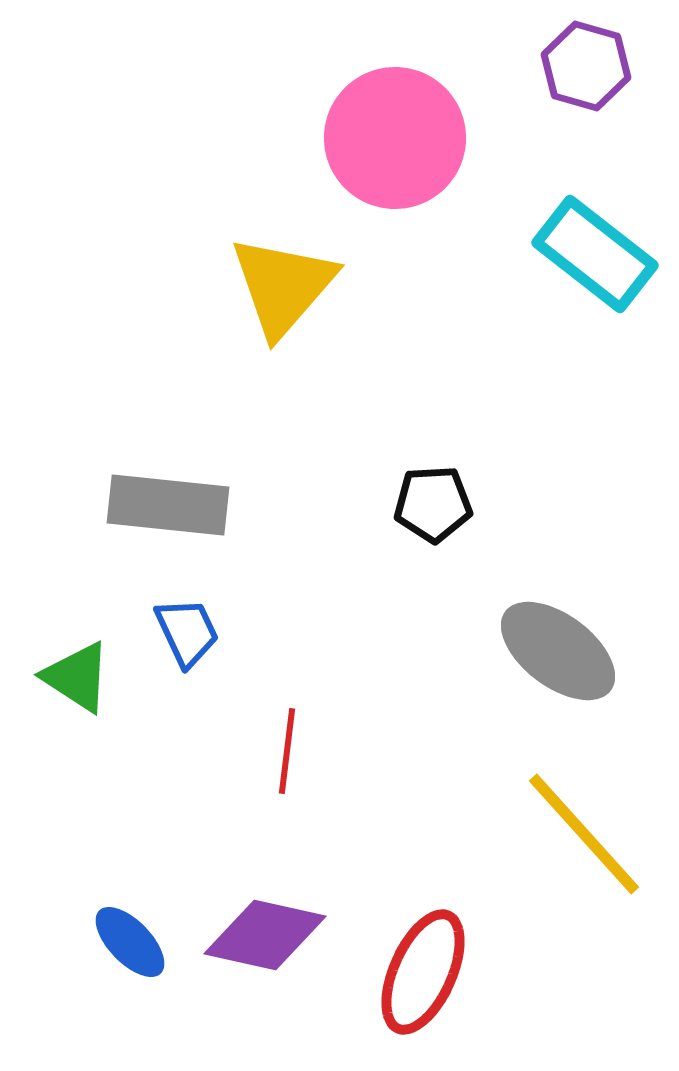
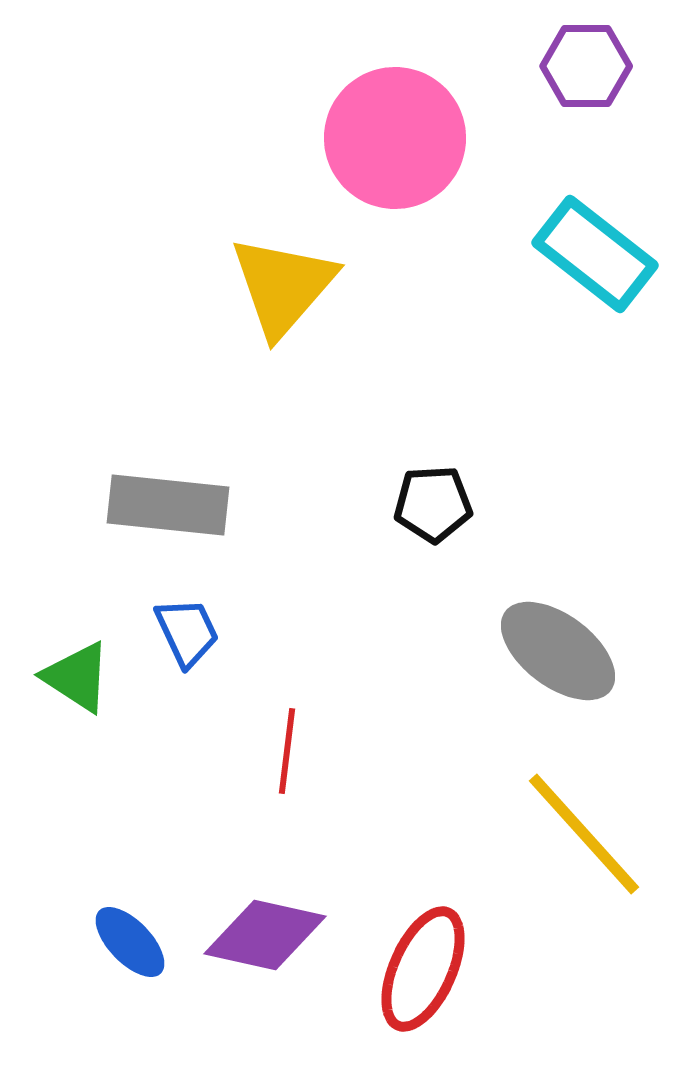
purple hexagon: rotated 16 degrees counterclockwise
red ellipse: moved 3 px up
